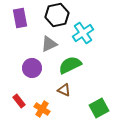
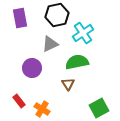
gray triangle: moved 1 px right
green semicircle: moved 7 px right, 3 px up; rotated 15 degrees clockwise
brown triangle: moved 4 px right, 6 px up; rotated 32 degrees clockwise
